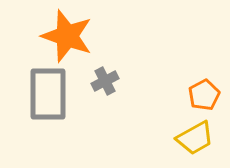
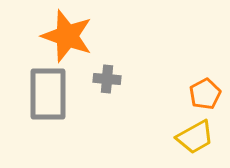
gray cross: moved 2 px right, 2 px up; rotated 32 degrees clockwise
orange pentagon: moved 1 px right, 1 px up
yellow trapezoid: moved 1 px up
